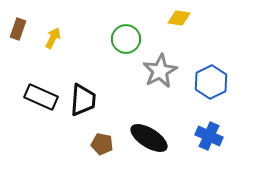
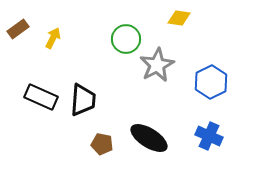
brown rectangle: rotated 35 degrees clockwise
gray star: moved 3 px left, 6 px up
